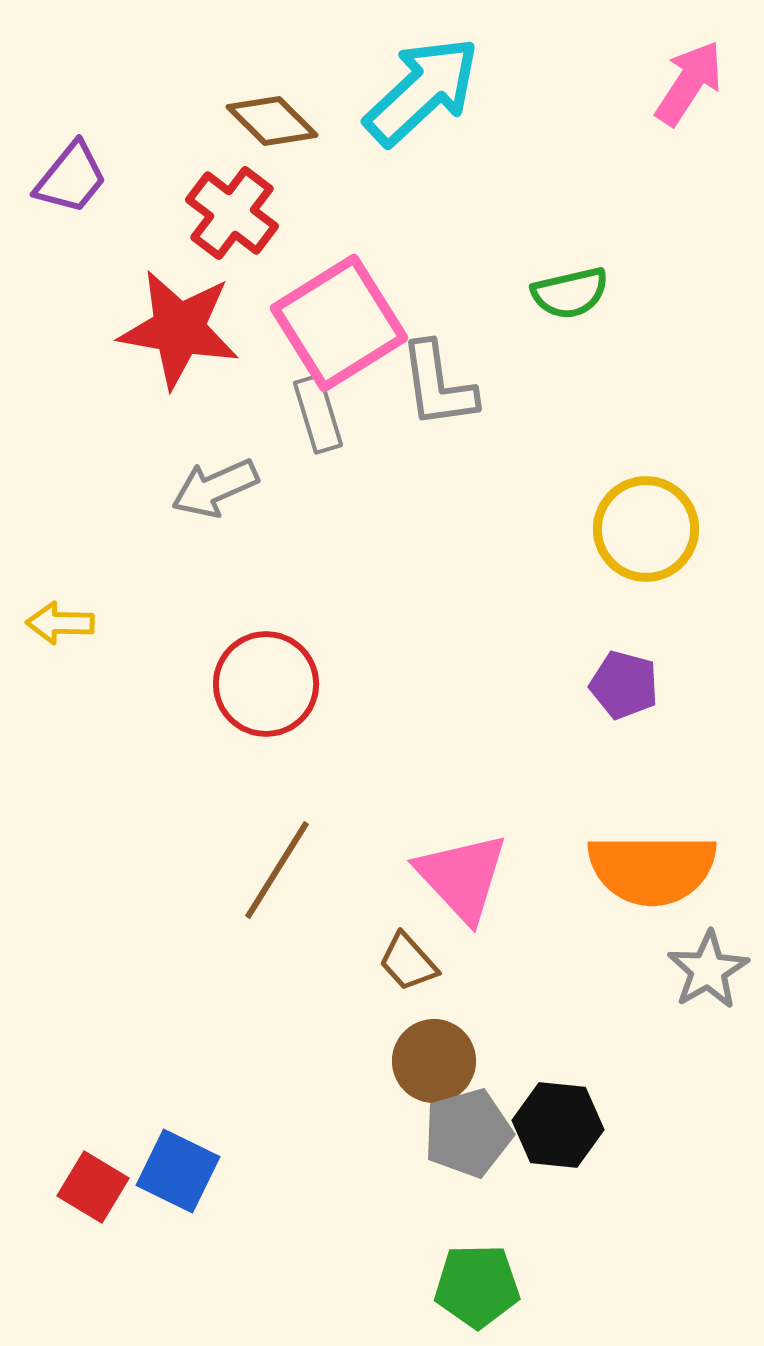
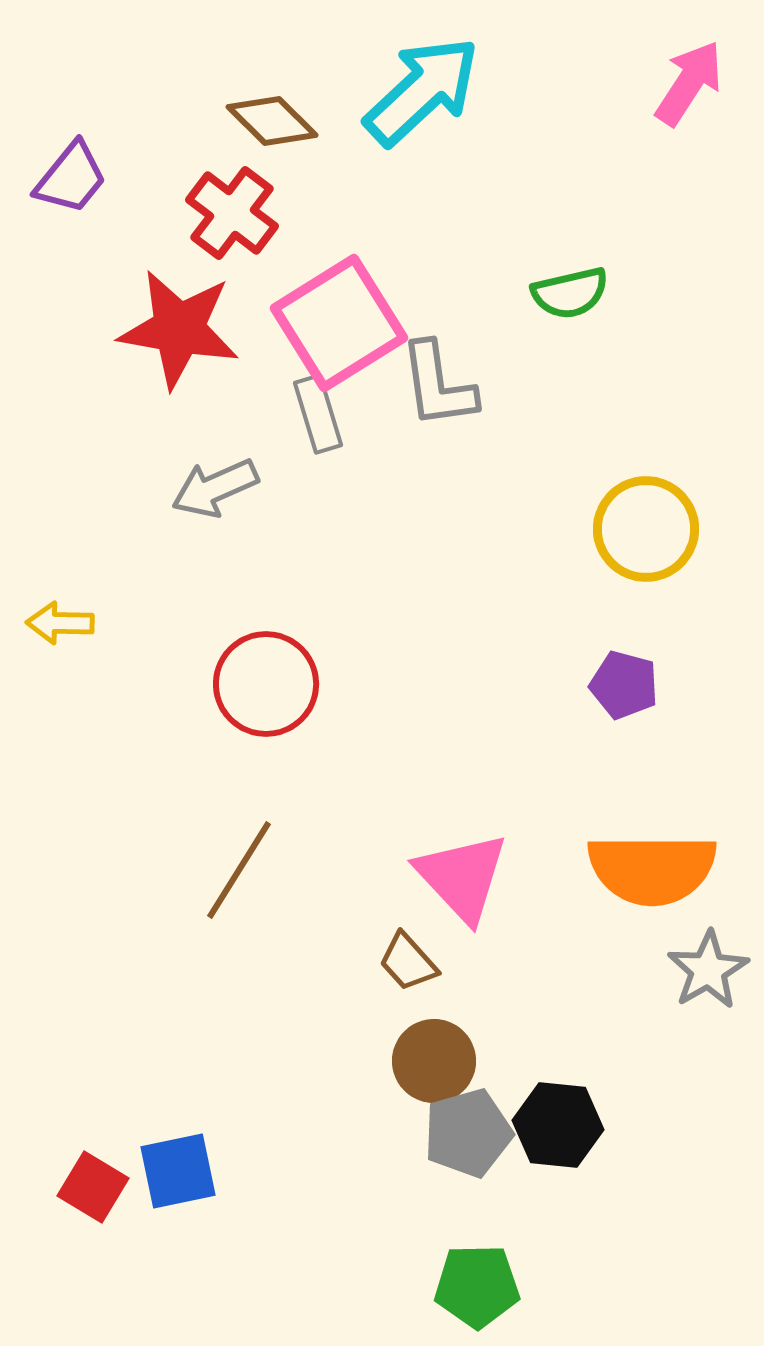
brown line: moved 38 px left
blue square: rotated 38 degrees counterclockwise
